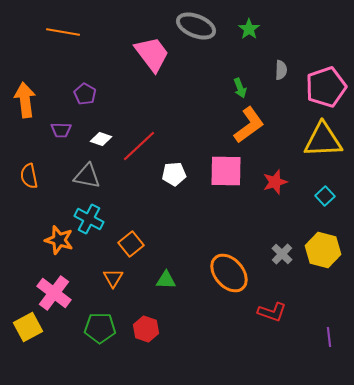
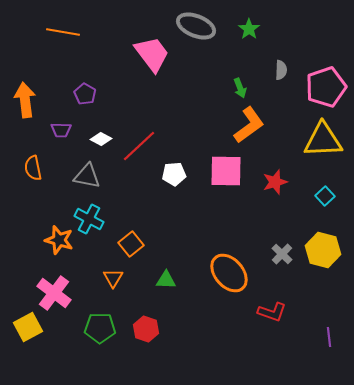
white diamond: rotated 10 degrees clockwise
orange semicircle: moved 4 px right, 8 px up
